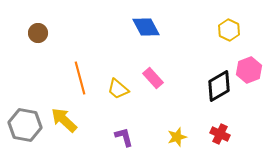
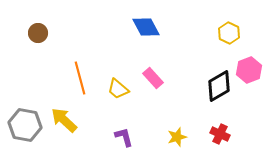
yellow hexagon: moved 3 px down
